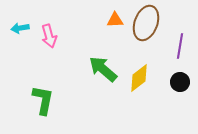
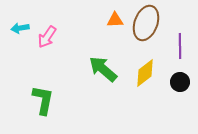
pink arrow: moved 2 px left, 1 px down; rotated 50 degrees clockwise
purple line: rotated 10 degrees counterclockwise
yellow diamond: moved 6 px right, 5 px up
